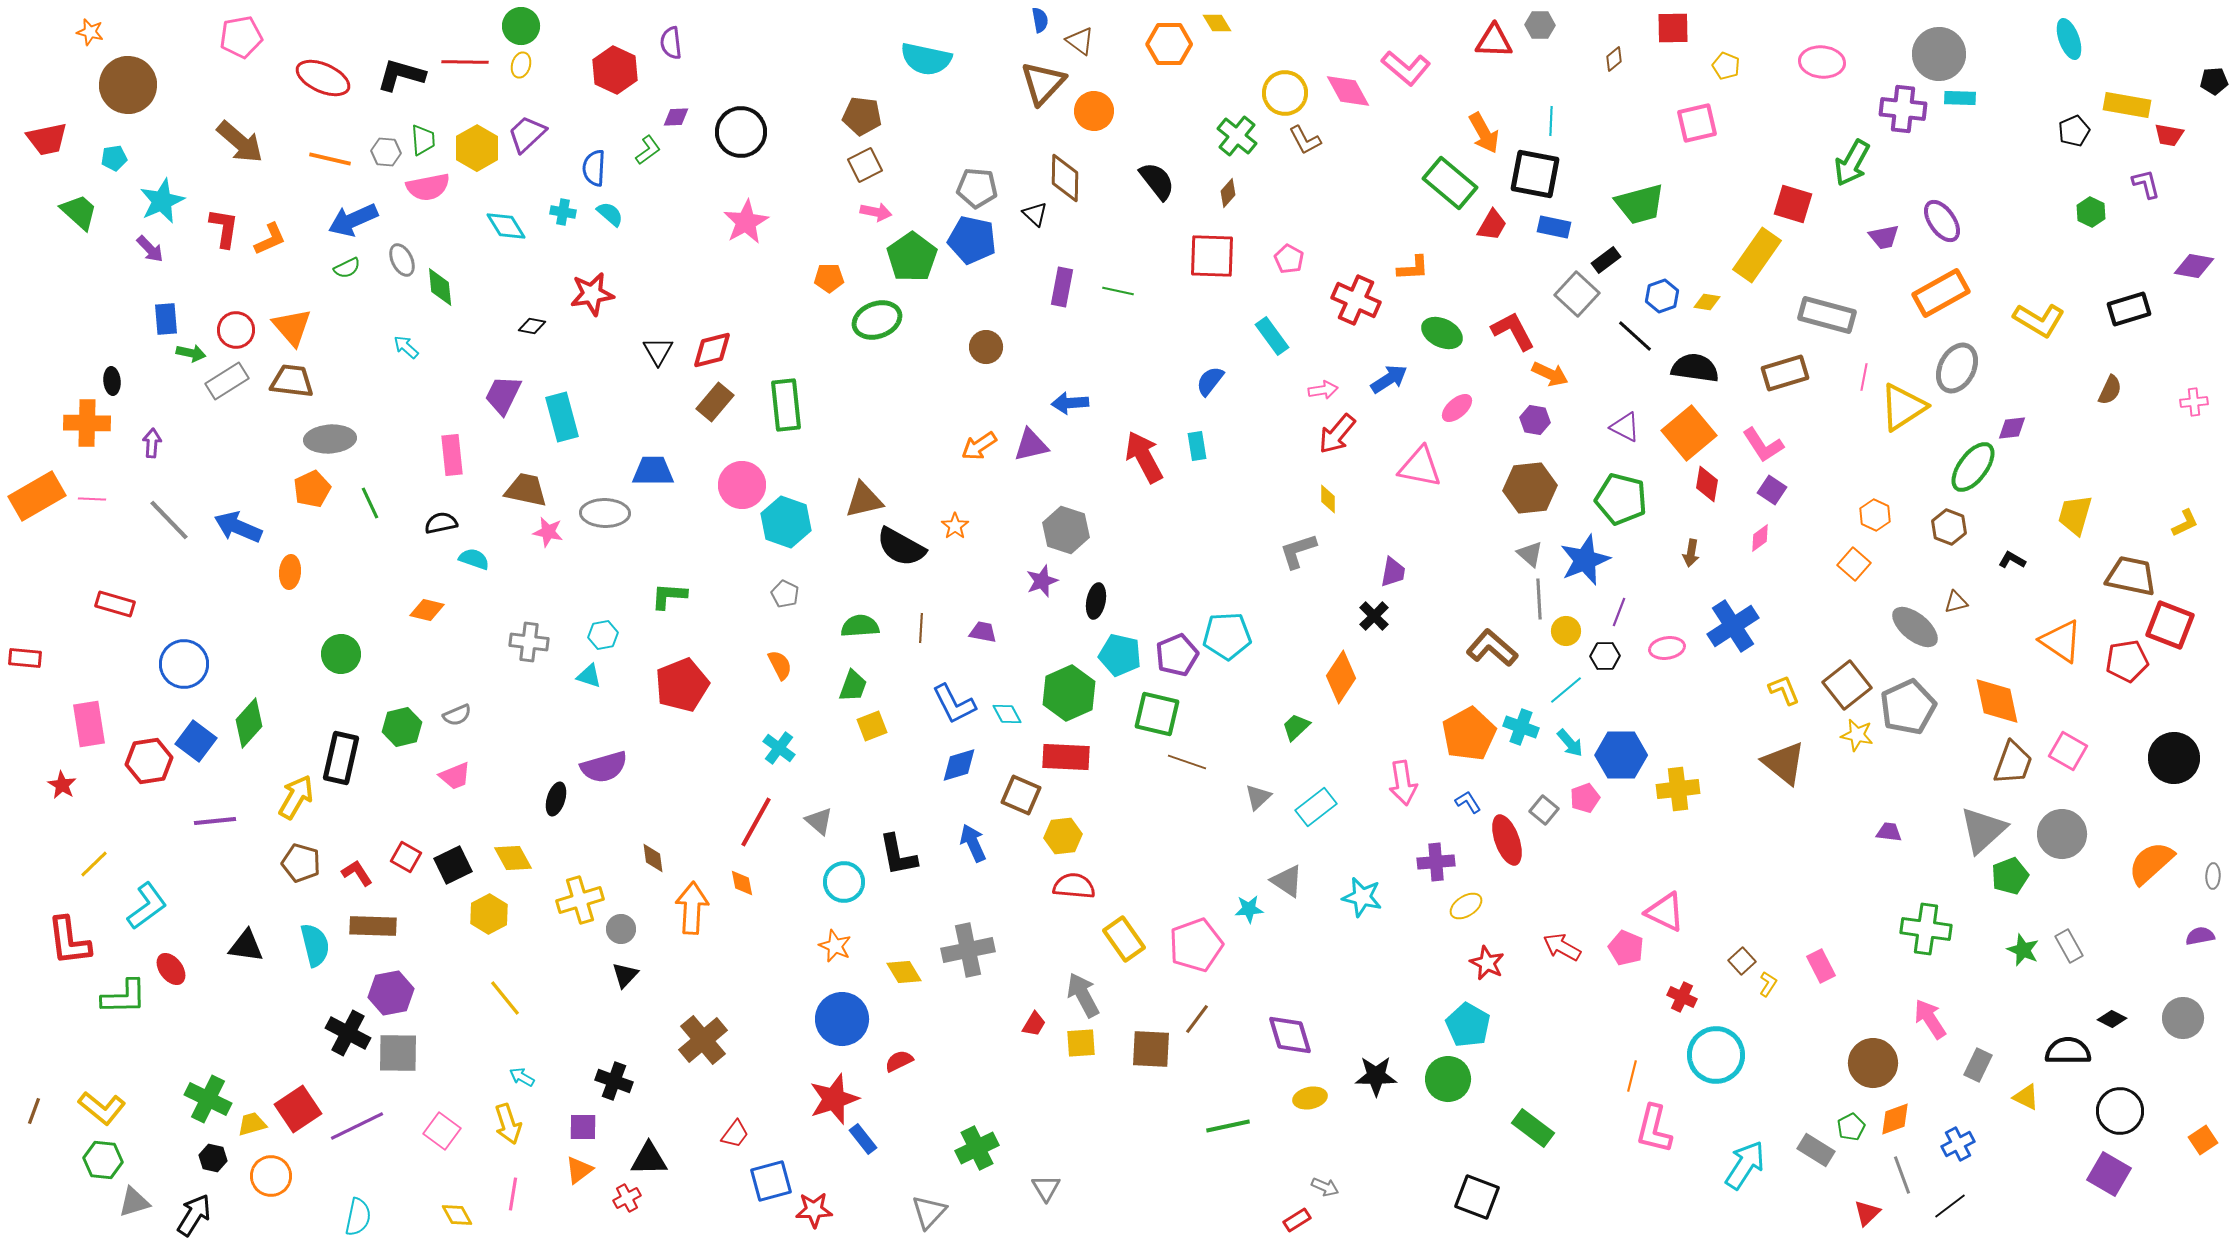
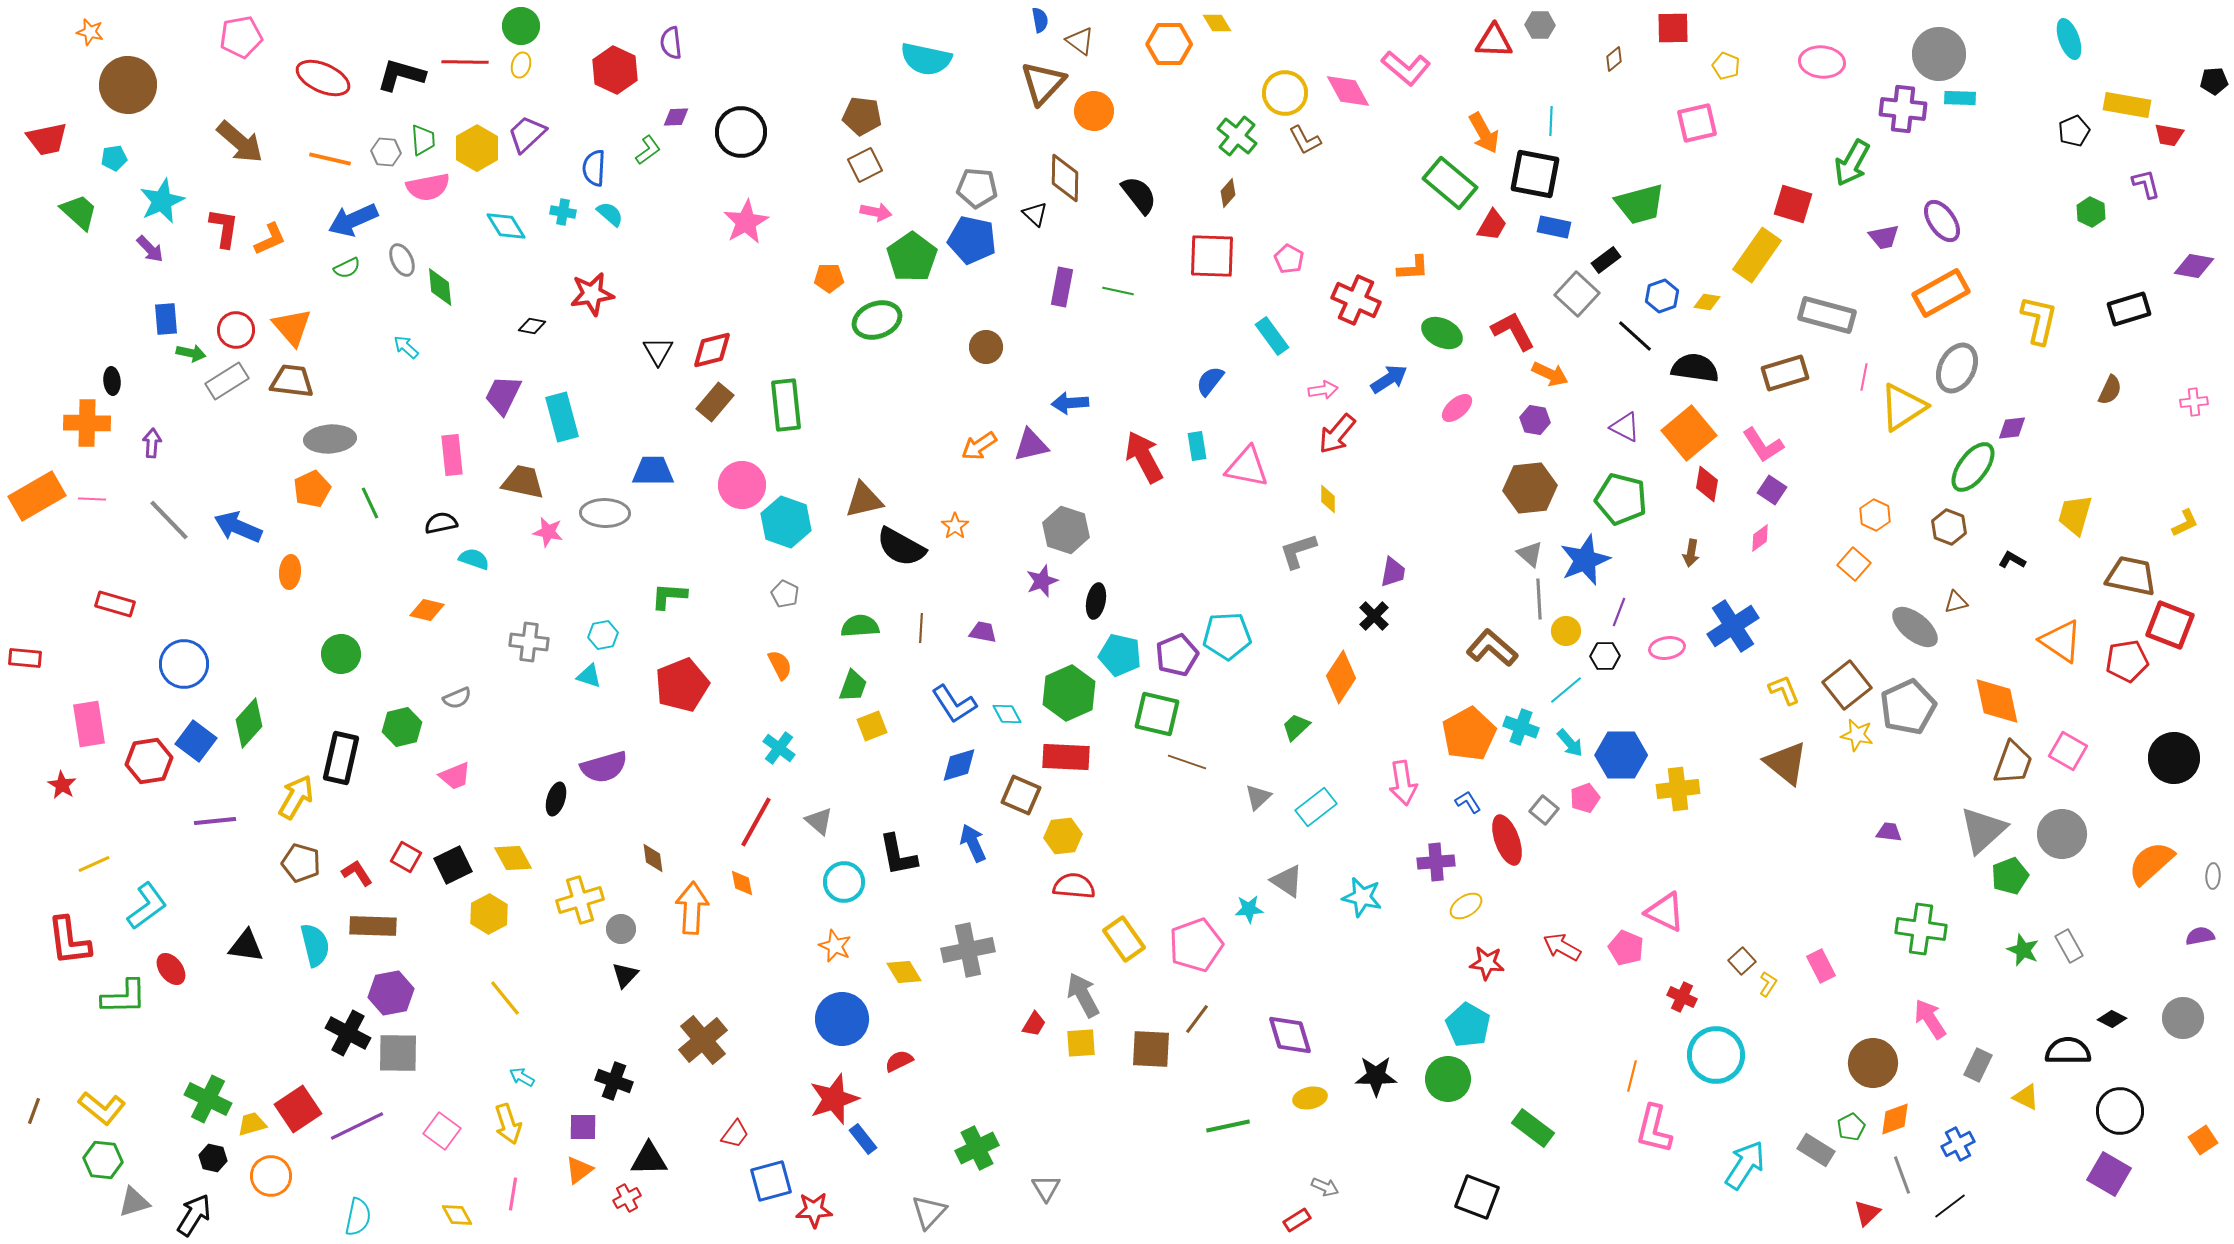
black semicircle at (1157, 181): moved 18 px left, 14 px down
yellow L-shape at (2039, 320): rotated 108 degrees counterclockwise
pink triangle at (1420, 467): moved 173 px left
brown trapezoid at (526, 490): moved 3 px left, 8 px up
blue L-shape at (954, 704): rotated 6 degrees counterclockwise
gray semicircle at (457, 715): moved 17 px up
brown triangle at (1784, 763): moved 2 px right
yellow line at (94, 864): rotated 20 degrees clockwise
green cross at (1926, 929): moved 5 px left
red star at (1487, 963): rotated 20 degrees counterclockwise
